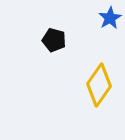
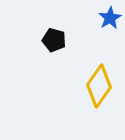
yellow diamond: moved 1 px down
